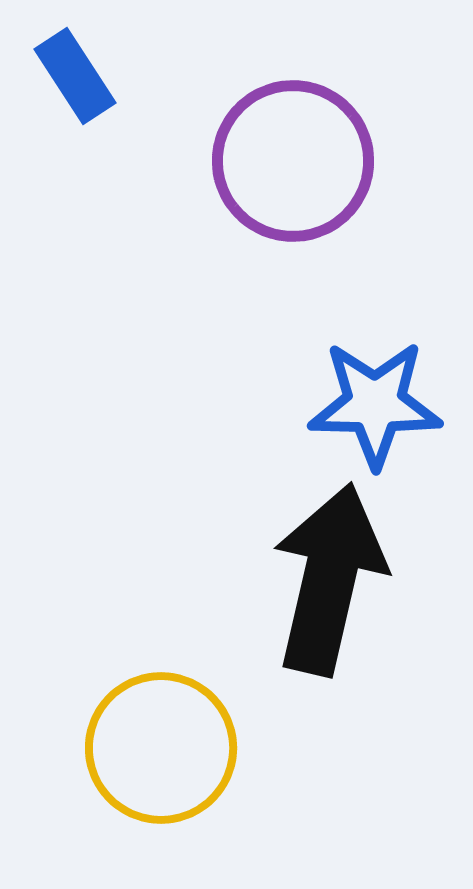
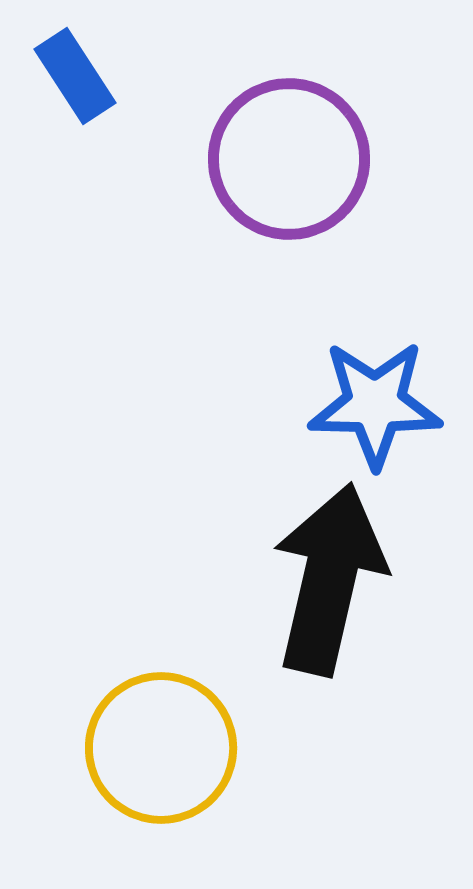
purple circle: moved 4 px left, 2 px up
